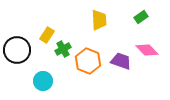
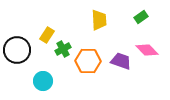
orange hexagon: rotated 20 degrees counterclockwise
